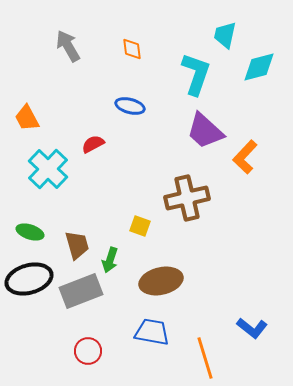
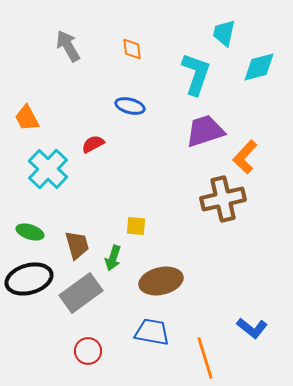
cyan trapezoid: moved 1 px left, 2 px up
purple trapezoid: rotated 120 degrees clockwise
brown cross: moved 36 px right, 1 px down
yellow square: moved 4 px left; rotated 15 degrees counterclockwise
green arrow: moved 3 px right, 2 px up
gray rectangle: moved 2 px down; rotated 15 degrees counterclockwise
